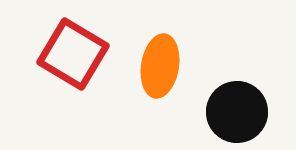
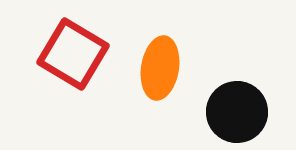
orange ellipse: moved 2 px down
